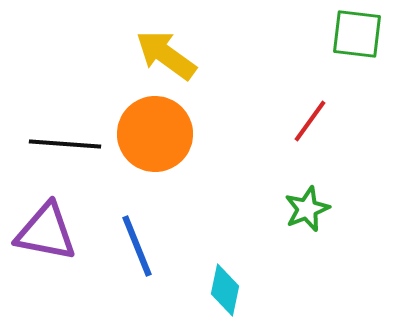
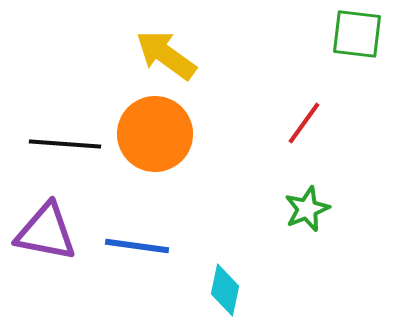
red line: moved 6 px left, 2 px down
blue line: rotated 60 degrees counterclockwise
